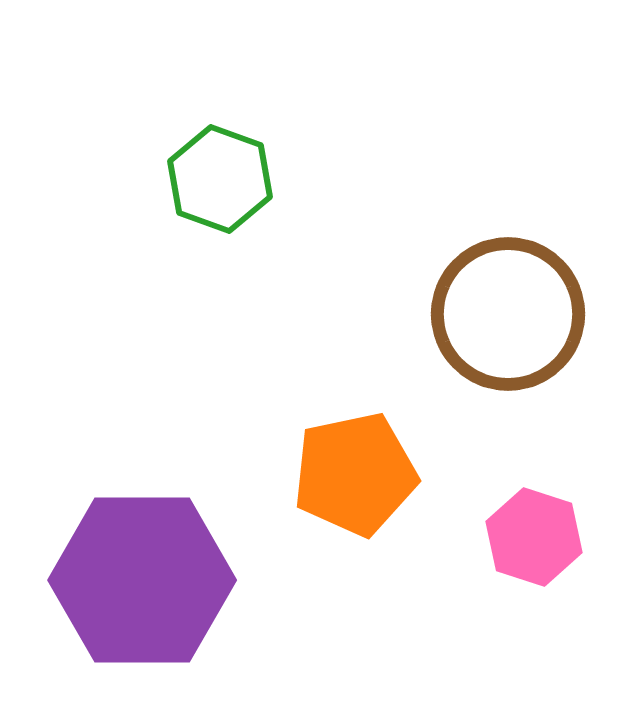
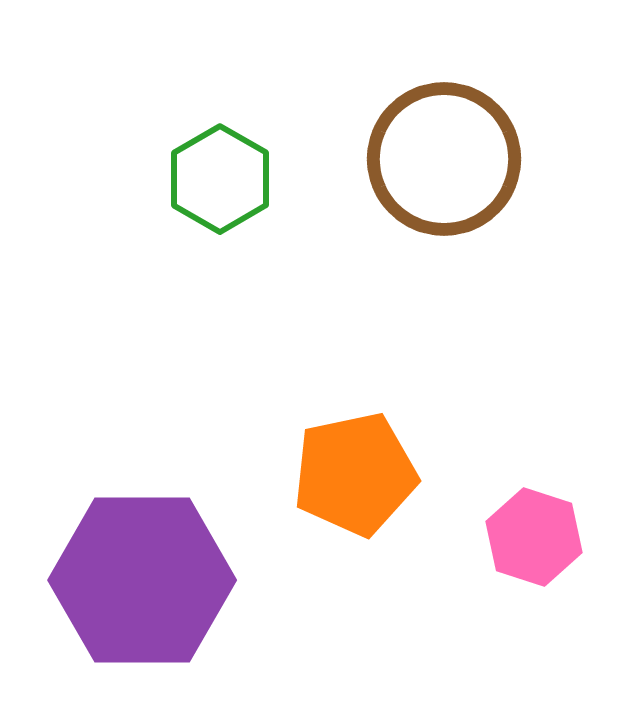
green hexagon: rotated 10 degrees clockwise
brown circle: moved 64 px left, 155 px up
